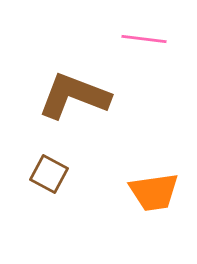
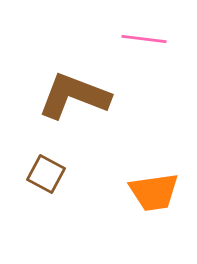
brown square: moved 3 px left
